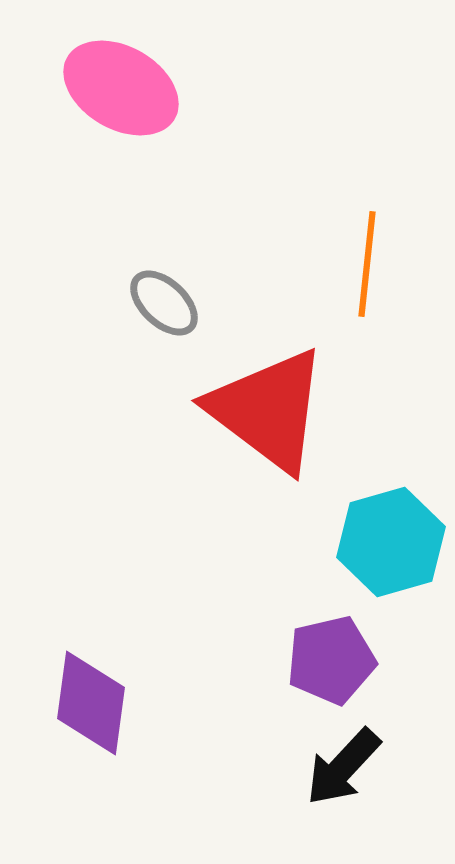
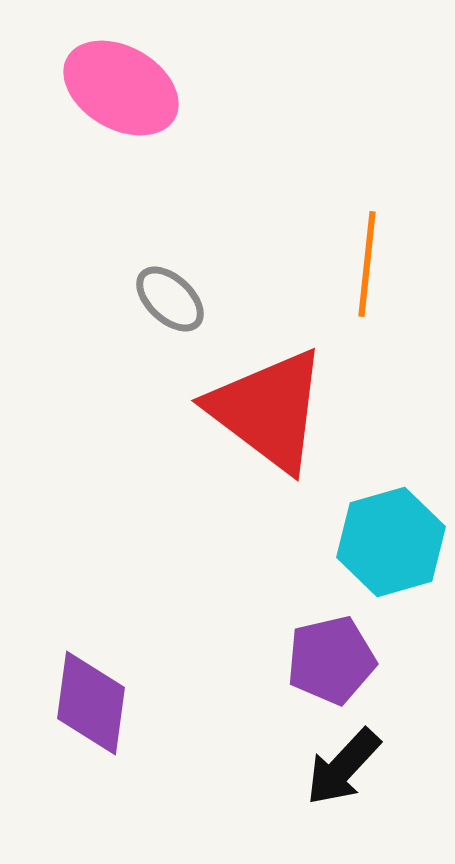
gray ellipse: moved 6 px right, 4 px up
